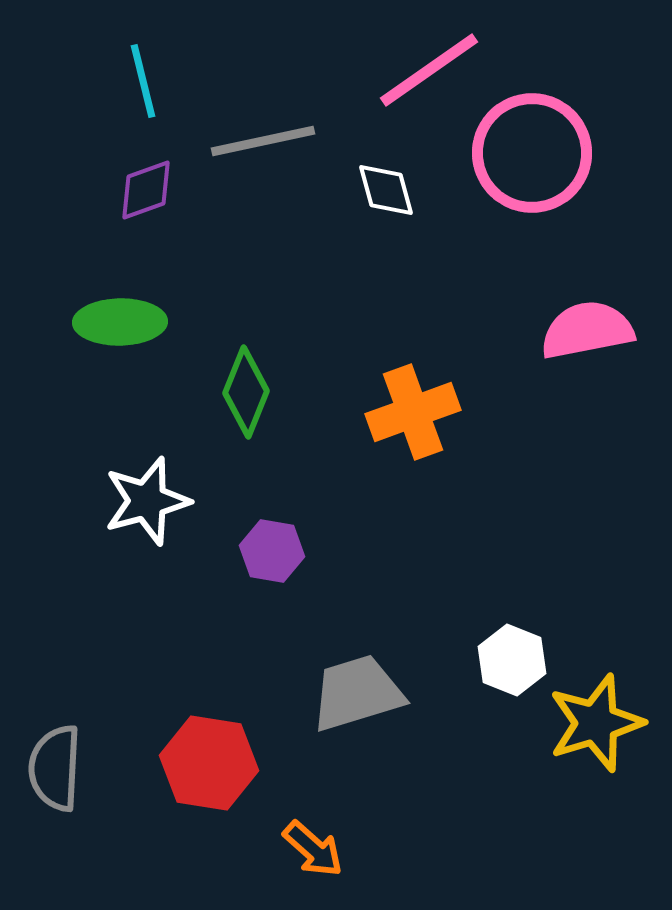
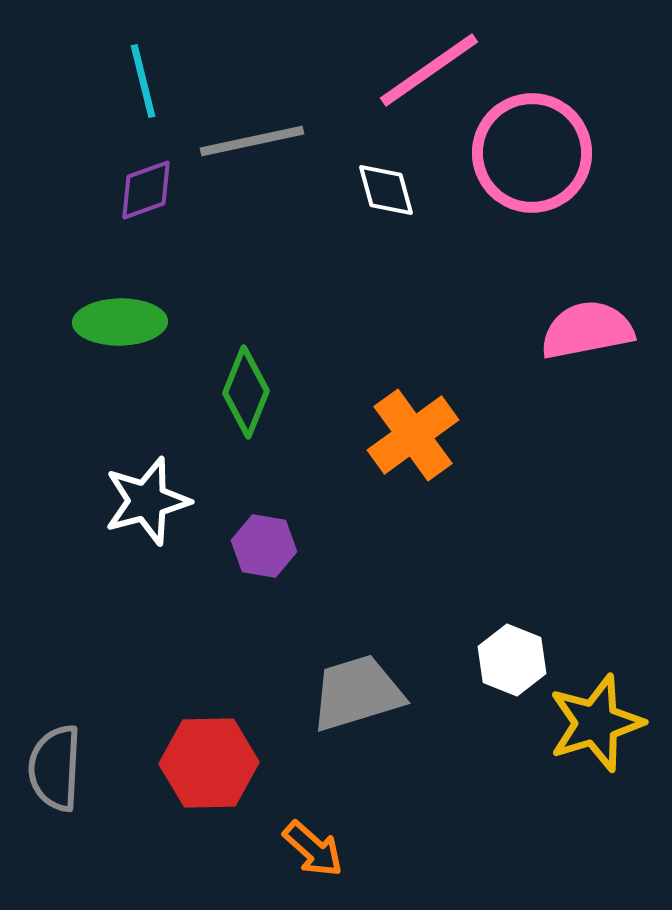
gray line: moved 11 px left
orange cross: moved 23 px down; rotated 16 degrees counterclockwise
purple hexagon: moved 8 px left, 5 px up
red hexagon: rotated 10 degrees counterclockwise
